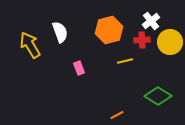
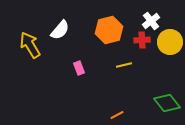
white semicircle: moved 2 px up; rotated 60 degrees clockwise
yellow line: moved 1 px left, 4 px down
green diamond: moved 9 px right, 7 px down; rotated 20 degrees clockwise
